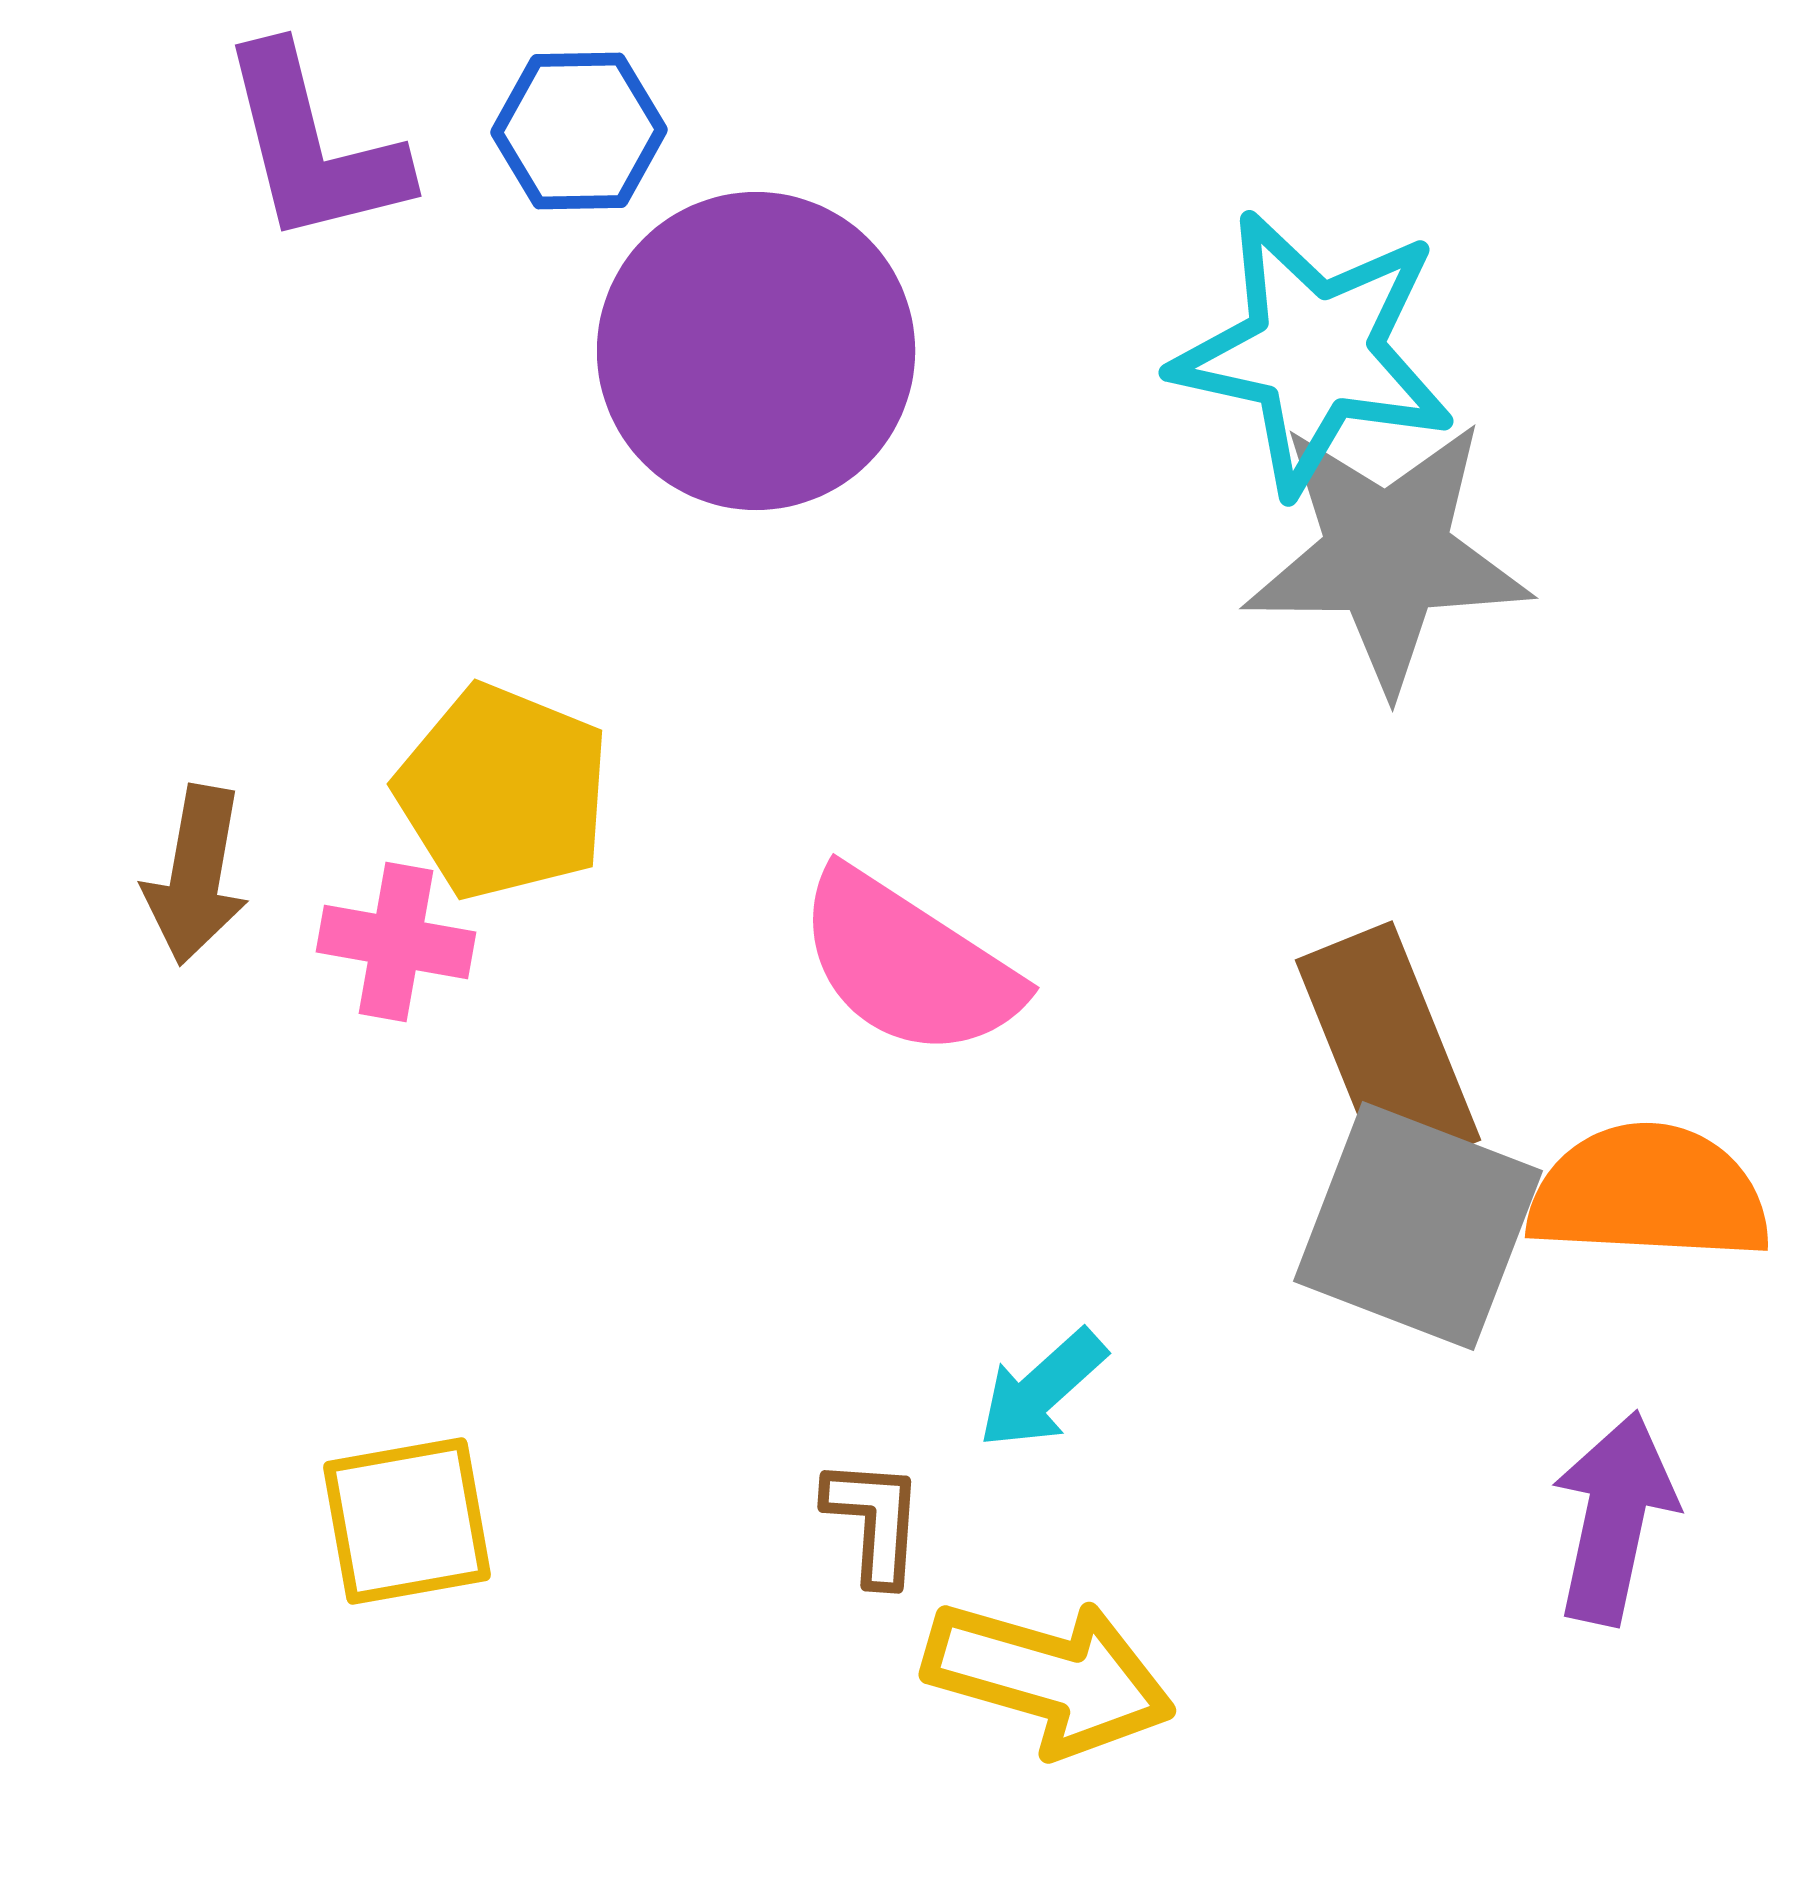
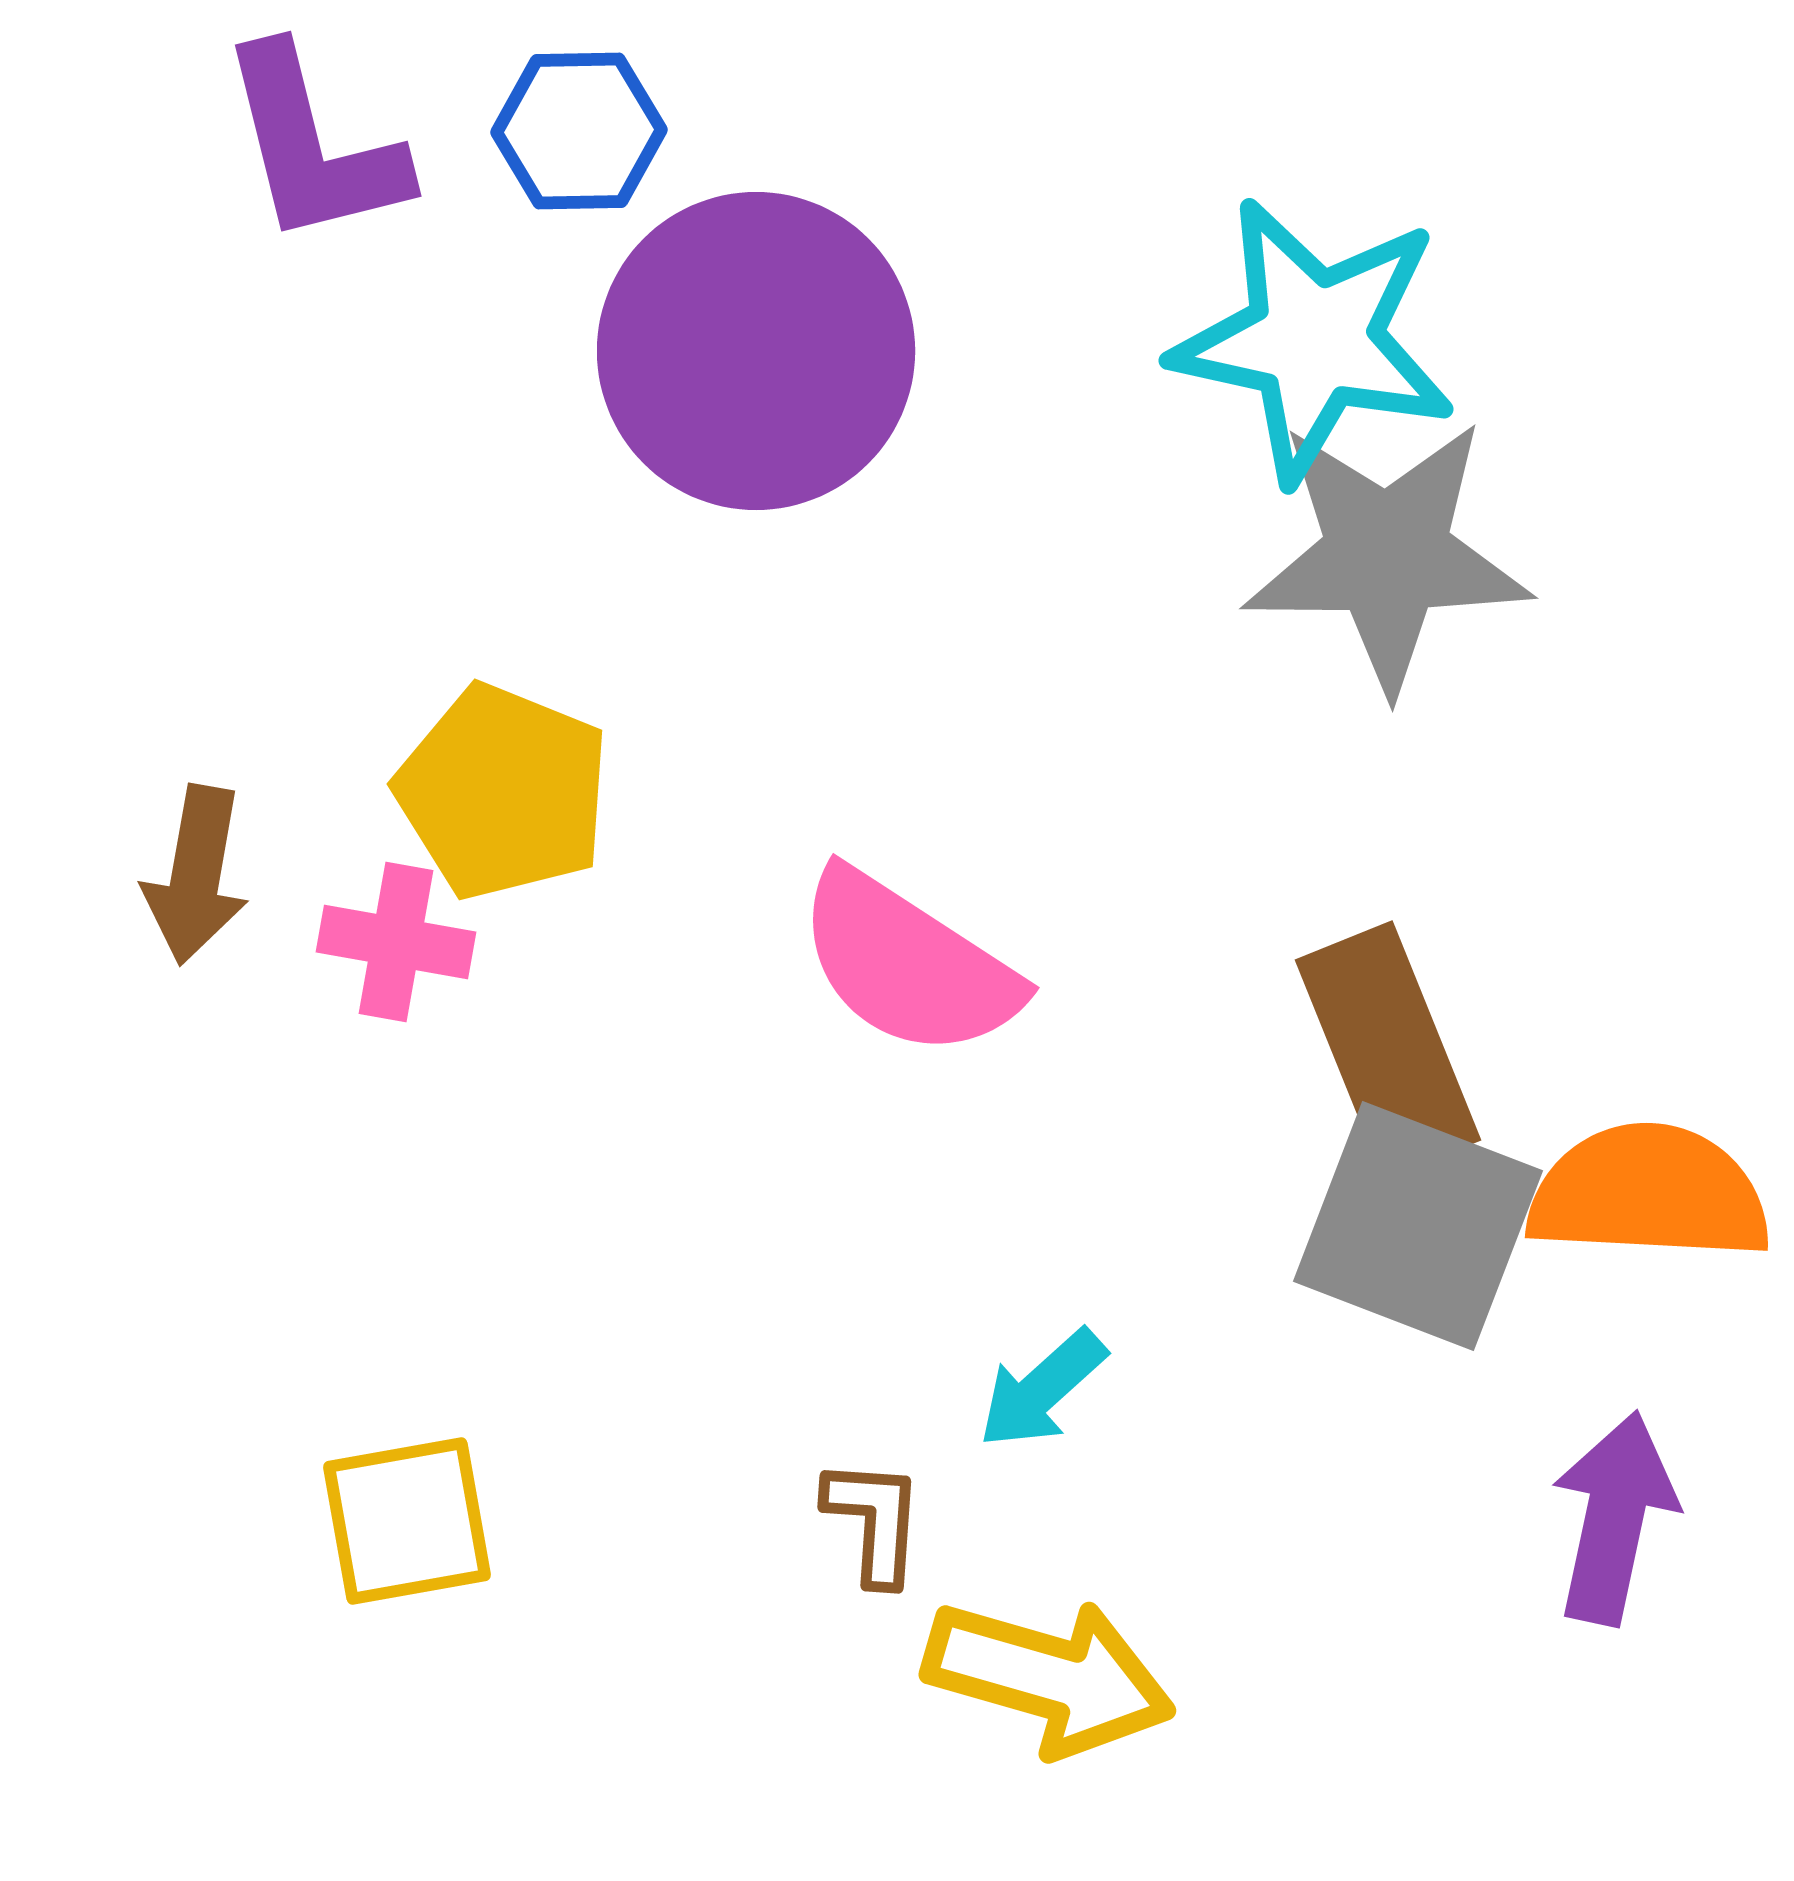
cyan star: moved 12 px up
